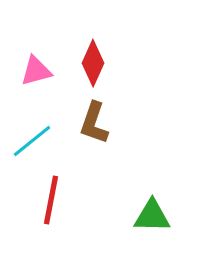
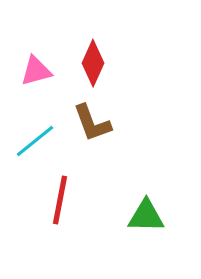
brown L-shape: moved 2 px left; rotated 39 degrees counterclockwise
cyan line: moved 3 px right
red line: moved 9 px right
green triangle: moved 6 px left
